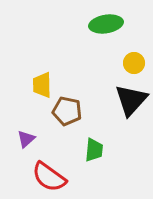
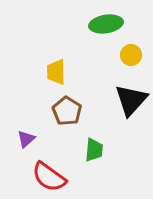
yellow circle: moved 3 px left, 8 px up
yellow trapezoid: moved 14 px right, 13 px up
brown pentagon: rotated 20 degrees clockwise
